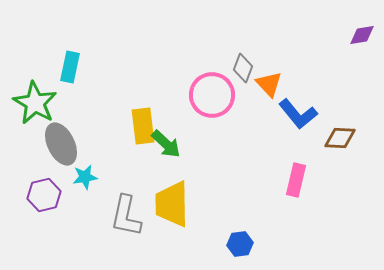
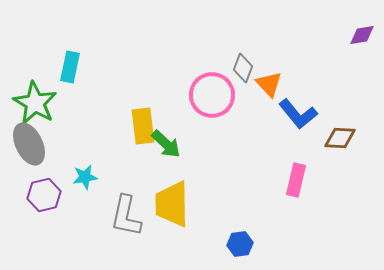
gray ellipse: moved 32 px left
